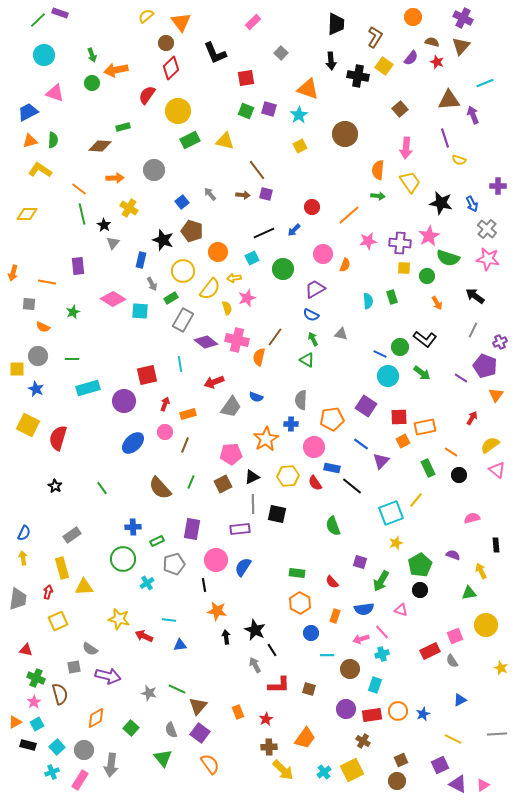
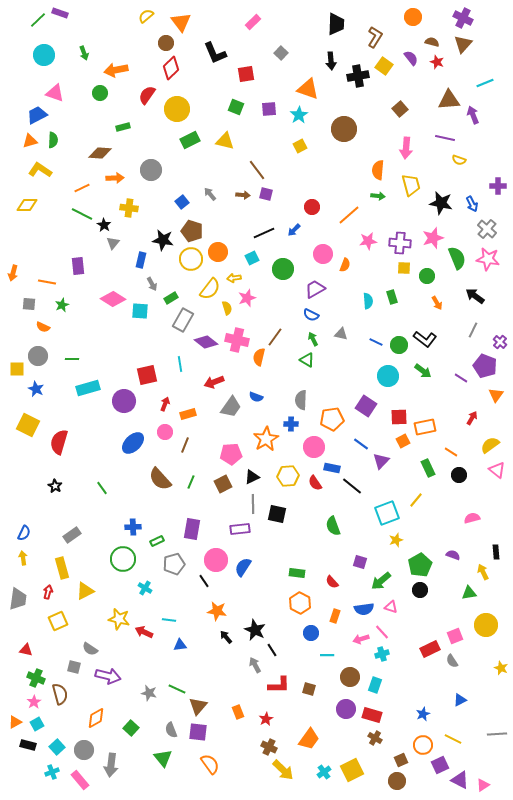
brown triangle at (461, 46): moved 2 px right, 2 px up
green arrow at (92, 55): moved 8 px left, 2 px up
purple semicircle at (411, 58): rotated 77 degrees counterclockwise
black cross at (358, 76): rotated 20 degrees counterclockwise
red square at (246, 78): moved 4 px up
green circle at (92, 83): moved 8 px right, 10 px down
purple square at (269, 109): rotated 21 degrees counterclockwise
yellow circle at (178, 111): moved 1 px left, 2 px up
green square at (246, 111): moved 10 px left, 4 px up
blue trapezoid at (28, 112): moved 9 px right, 3 px down
brown circle at (345, 134): moved 1 px left, 5 px up
purple line at (445, 138): rotated 60 degrees counterclockwise
brown diamond at (100, 146): moved 7 px down
gray circle at (154, 170): moved 3 px left
yellow trapezoid at (410, 182): moved 1 px right, 3 px down; rotated 20 degrees clockwise
orange line at (79, 189): moved 3 px right, 1 px up; rotated 63 degrees counterclockwise
yellow cross at (129, 208): rotated 24 degrees counterclockwise
yellow diamond at (27, 214): moved 9 px up
green line at (82, 214): rotated 50 degrees counterclockwise
pink star at (429, 236): moved 4 px right, 2 px down; rotated 10 degrees clockwise
black star at (163, 240): rotated 10 degrees counterclockwise
green semicircle at (448, 258): moved 9 px right; rotated 130 degrees counterclockwise
yellow circle at (183, 271): moved 8 px right, 12 px up
green star at (73, 312): moved 11 px left, 7 px up
purple cross at (500, 342): rotated 24 degrees counterclockwise
green circle at (400, 347): moved 1 px left, 2 px up
blue line at (380, 354): moved 4 px left, 12 px up
green arrow at (422, 373): moved 1 px right, 2 px up
red semicircle at (58, 438): moved 1 px right, 4 px down
brown semicircle at (160, 488): moved 9 px up
cyan square at (391, 513): moved 4 px left
yellow star at (396, 543): moved 3 px up
black rectangle at (496, 545): moved 7 px down
yellow arrow at (481, 571): moved 2 px right, 1 px down
green arrow at (381, 581): rotated 20 degrees clockwise
cyan cross at (147, 583): moved 2 px left, 5 px down; rotated 24 degrees counterclockwise
black line at (204, 585): moved 4 px up; rotated 24 degrees counterclockwise
yellow triangle at (84, 587): moved 1 px right, 4 px down; rotated 24 degrees counterclockwise
pink triangle at (401, 610): moved 10 px left, 3 px up
red arrow at (144, 636): moved 4 px up
black arrow at (226, 637): rotated 32 degrees counterclockwise
red rectangle at (430, 651): moved 2 px up
gray square at (74, 667): rotated 24 degrees clockwise
brown circle at (350, 669): moved 8 px down
orange circle at (398, 711): moved 25 px right, 34 px down
red rectangle at (372, 715): rotated 24 degrees clockwise
purple square at (200, 733): moved 2 px left, 1 px up; rotated 30 degrees counterclockwise
orange trapezoid at (305, 738): moved 4 px right, 1 px down
brown cross at (363, 741): moved 12 px right, 3 px up
brown cross at (269, 747): rotated 28 degrees clockwise
pink rectangle at (80, 780): rotated 72 degrees counterclockwise
purple triangle at (458, 784): moved 2 px right, 4 px up
